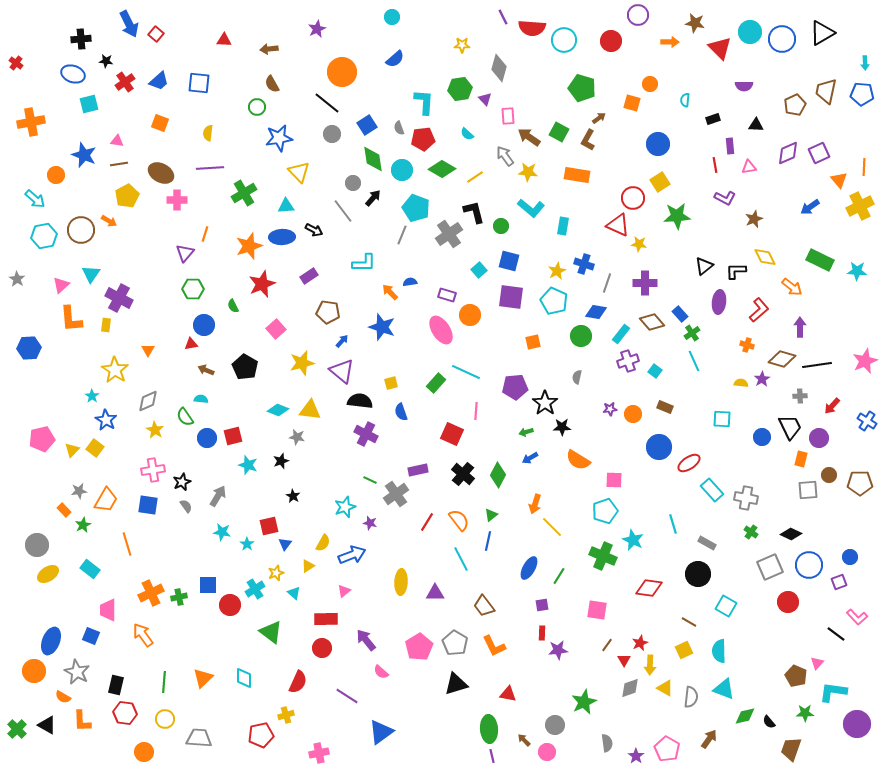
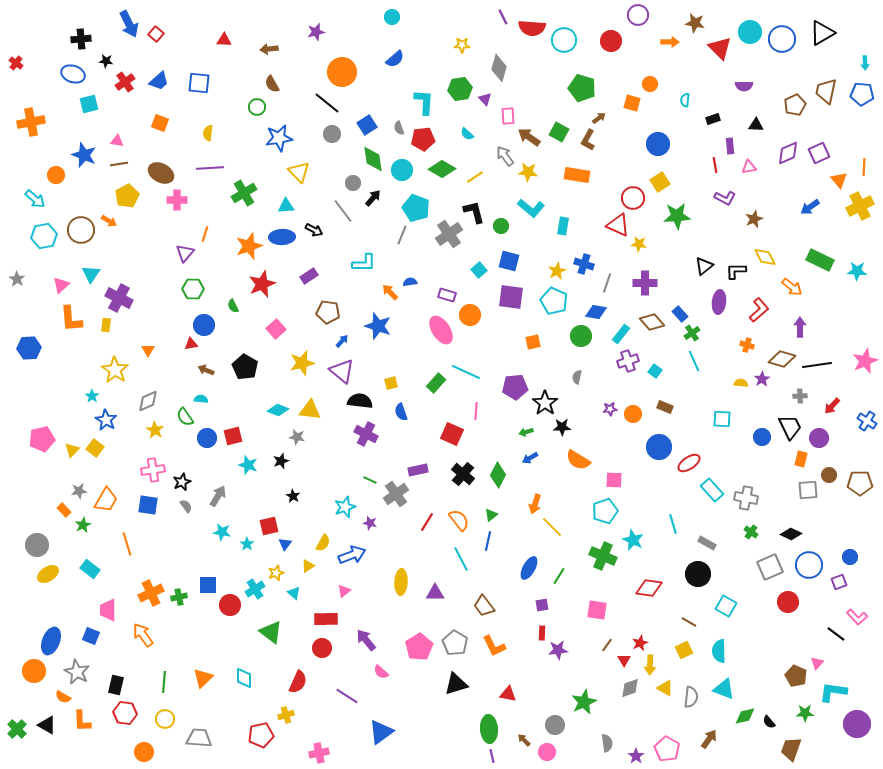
purple star at (317, 29): moved 1 px left, 3 px down; rotated 12 degrees clockwise
blue star at (382, 327): moved 4 px left, 1 px up
